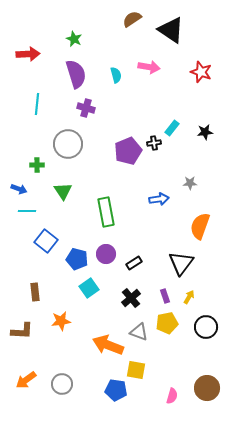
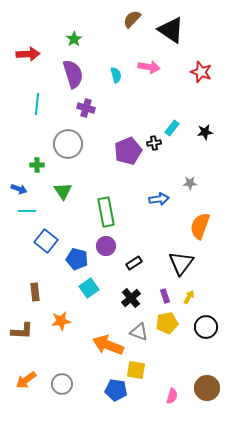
brown semicircle at (132, 19): rotated 12 degrees counterclockwise
green star at (74, 39): rotated 14 degrees clockwise
purple semicircle at (76, 74): moved 3 px left
purple circle at (106, 254): moved 8 px up
